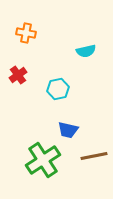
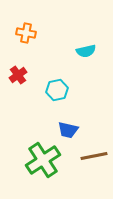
cyan hexagon: moved 1 px left, 1 px down
